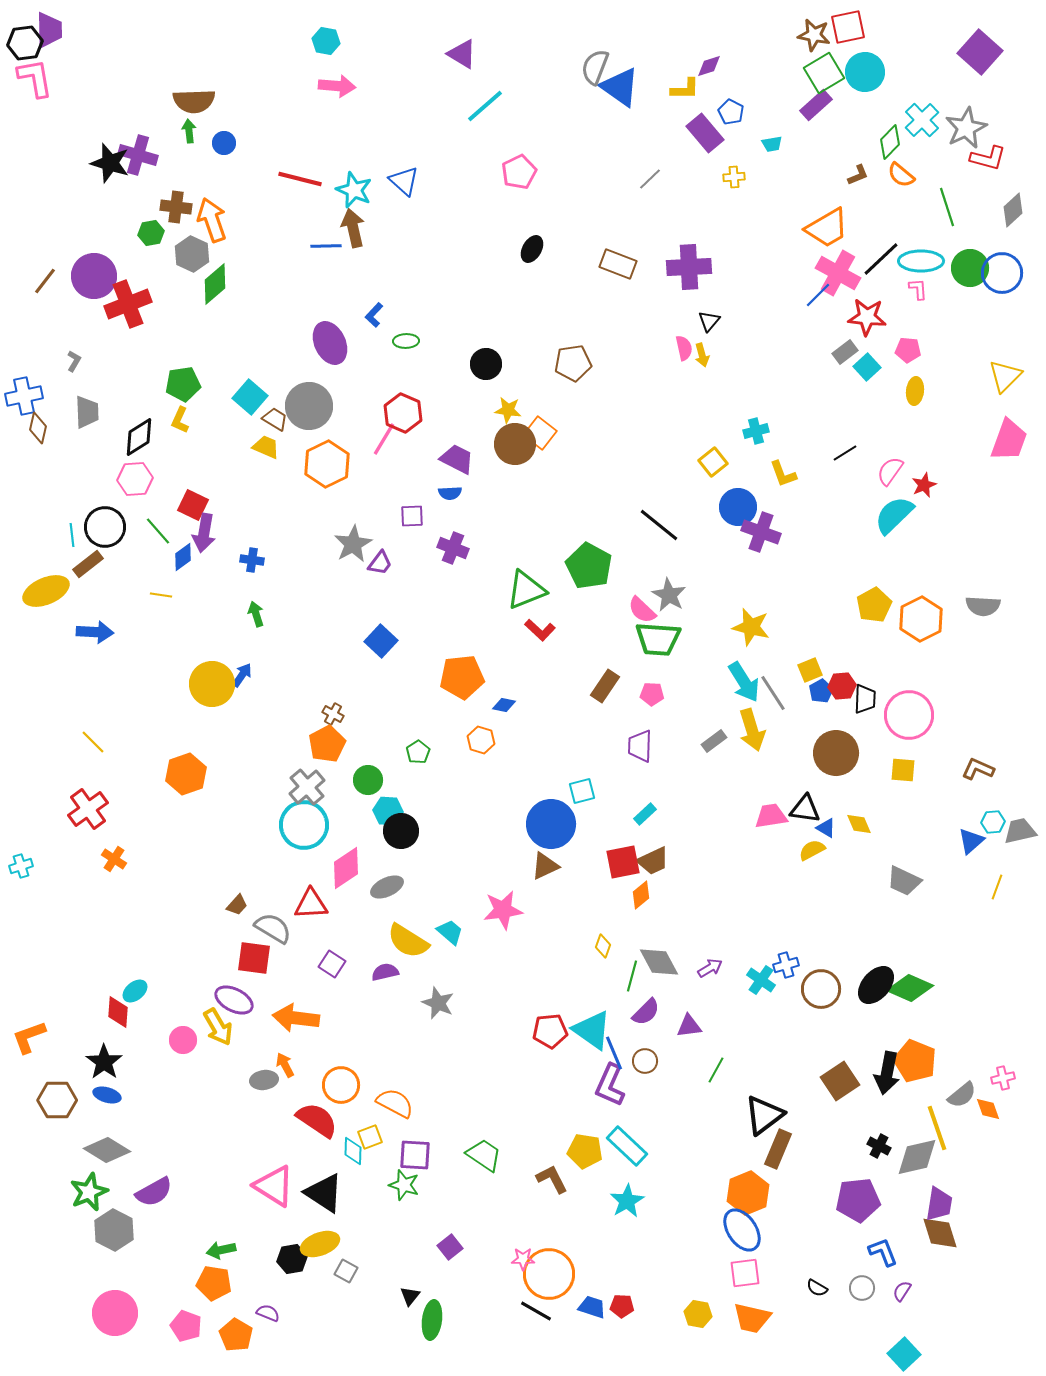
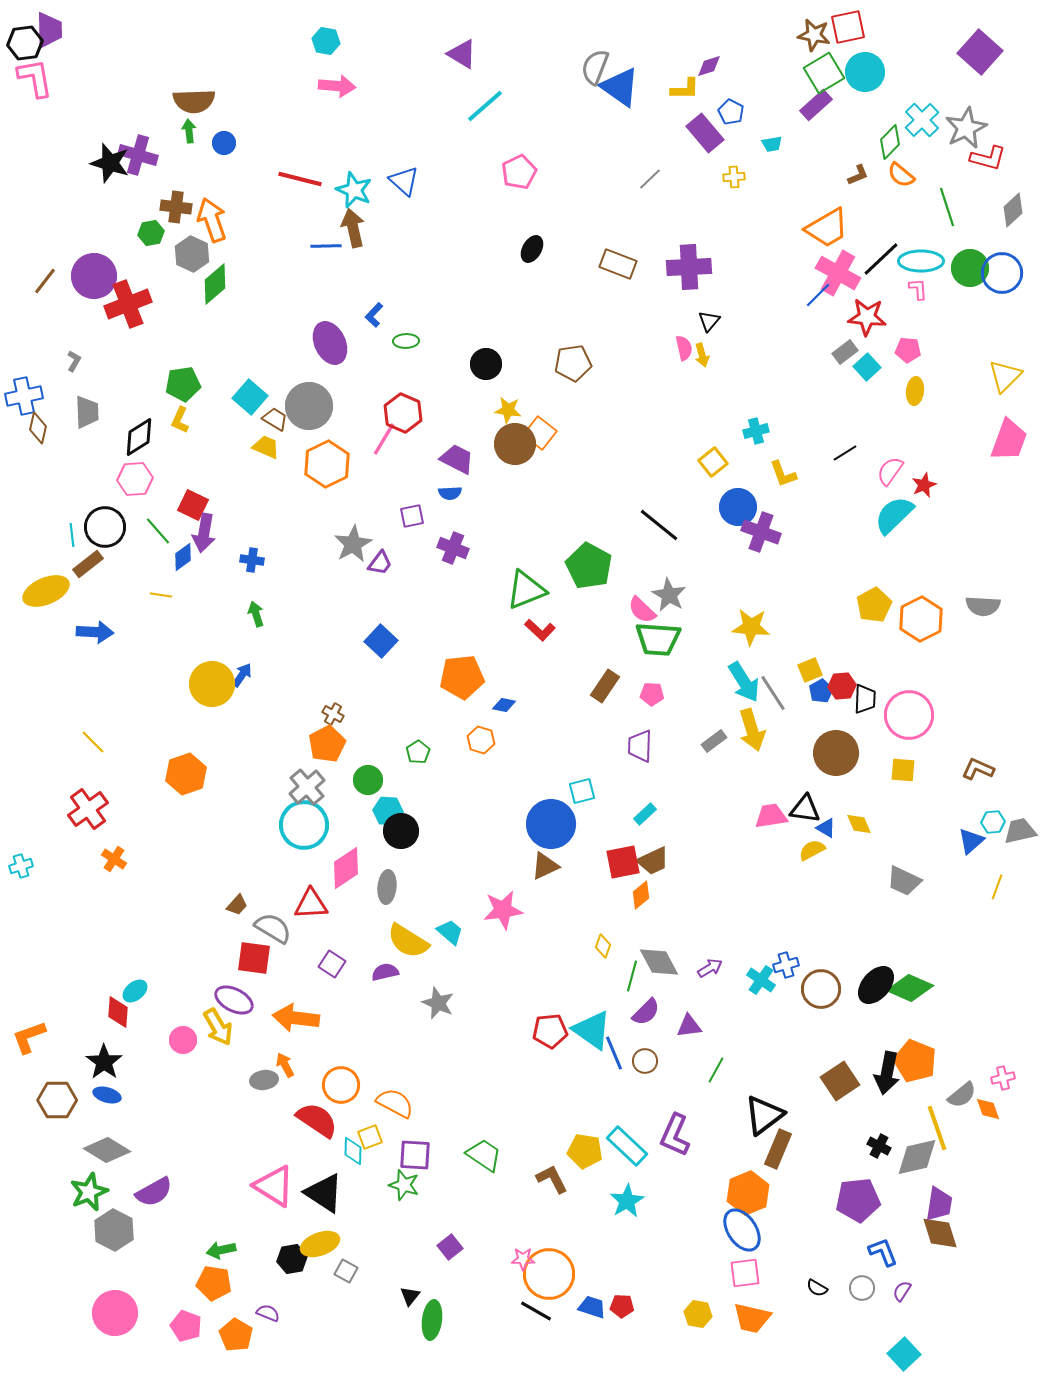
purple square at (412, 516): rotated 10 degrees counterclockwise
yellow star at (751, 627): rotated 9 degrees counterclockwise
gray ellipse at (387, 887): rotated 60 degrees counterclockwise
purple L-shape at (610, 1085): moved 65 px right, 50 px down
